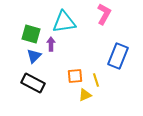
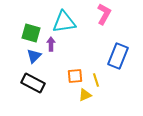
green square: moved 1 px up
